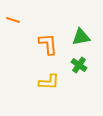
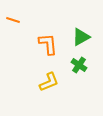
green triangle: rotated 18 degrees counterclockwise
yellow L-shape: rotated 25 degrees counterclockwise
